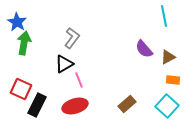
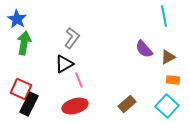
blue star: moved 3 px up
black rectangle: moved 8 px left, 1 px up
